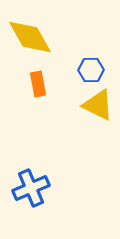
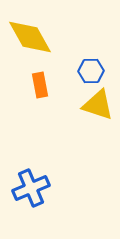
blue hexagon: moved 1 px down
orange rectangle: moved 2 px right, 1 px down
yellow triangle: rotated 8 degrees counterclockwise
